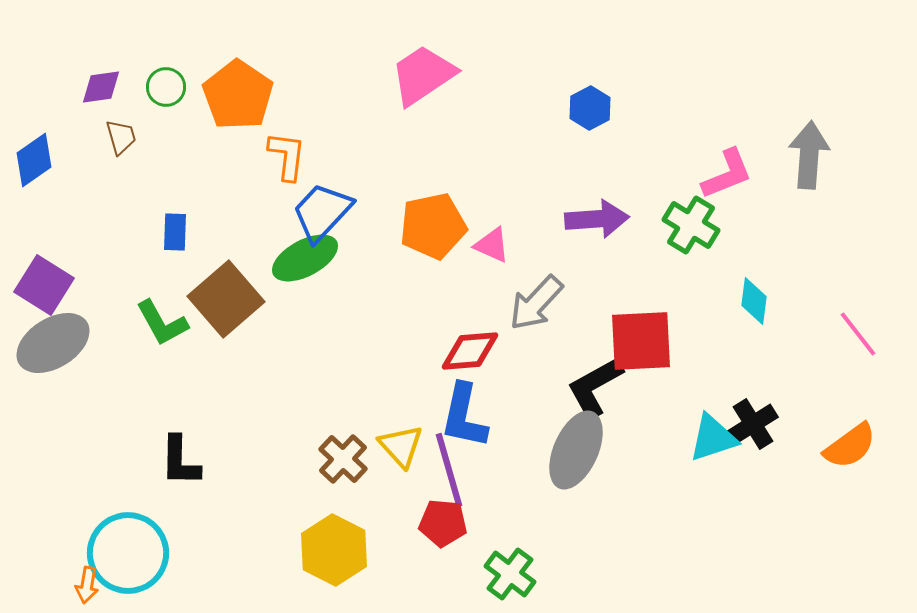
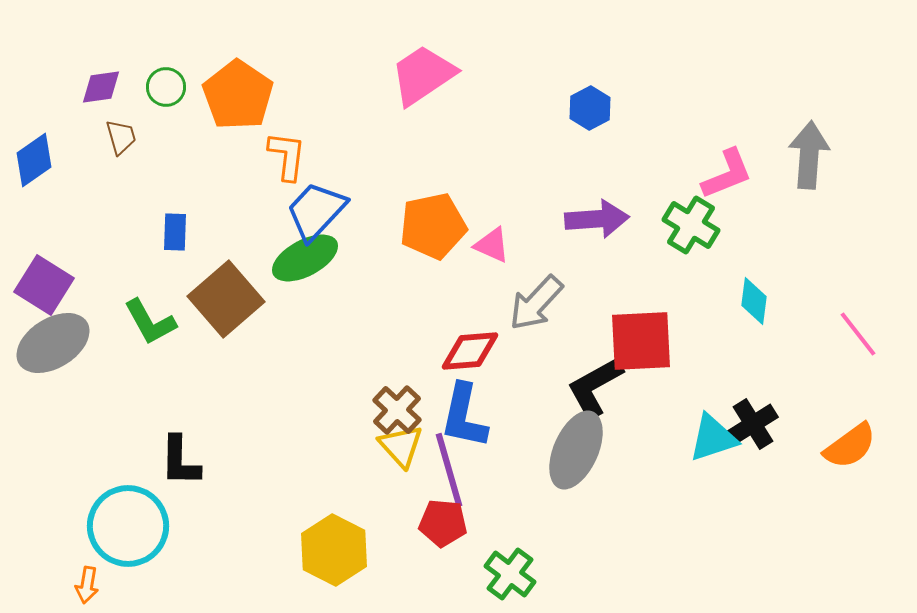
blue trapezoid at (322, 212): moved 6 px left, 1 px up
green L-shape at (162, 323): moved 12 px left, 1 px up
brown cross at (343, 459): moved 54 px right, 49 px up
cyan circle at (128, 553): moved 27 px up
